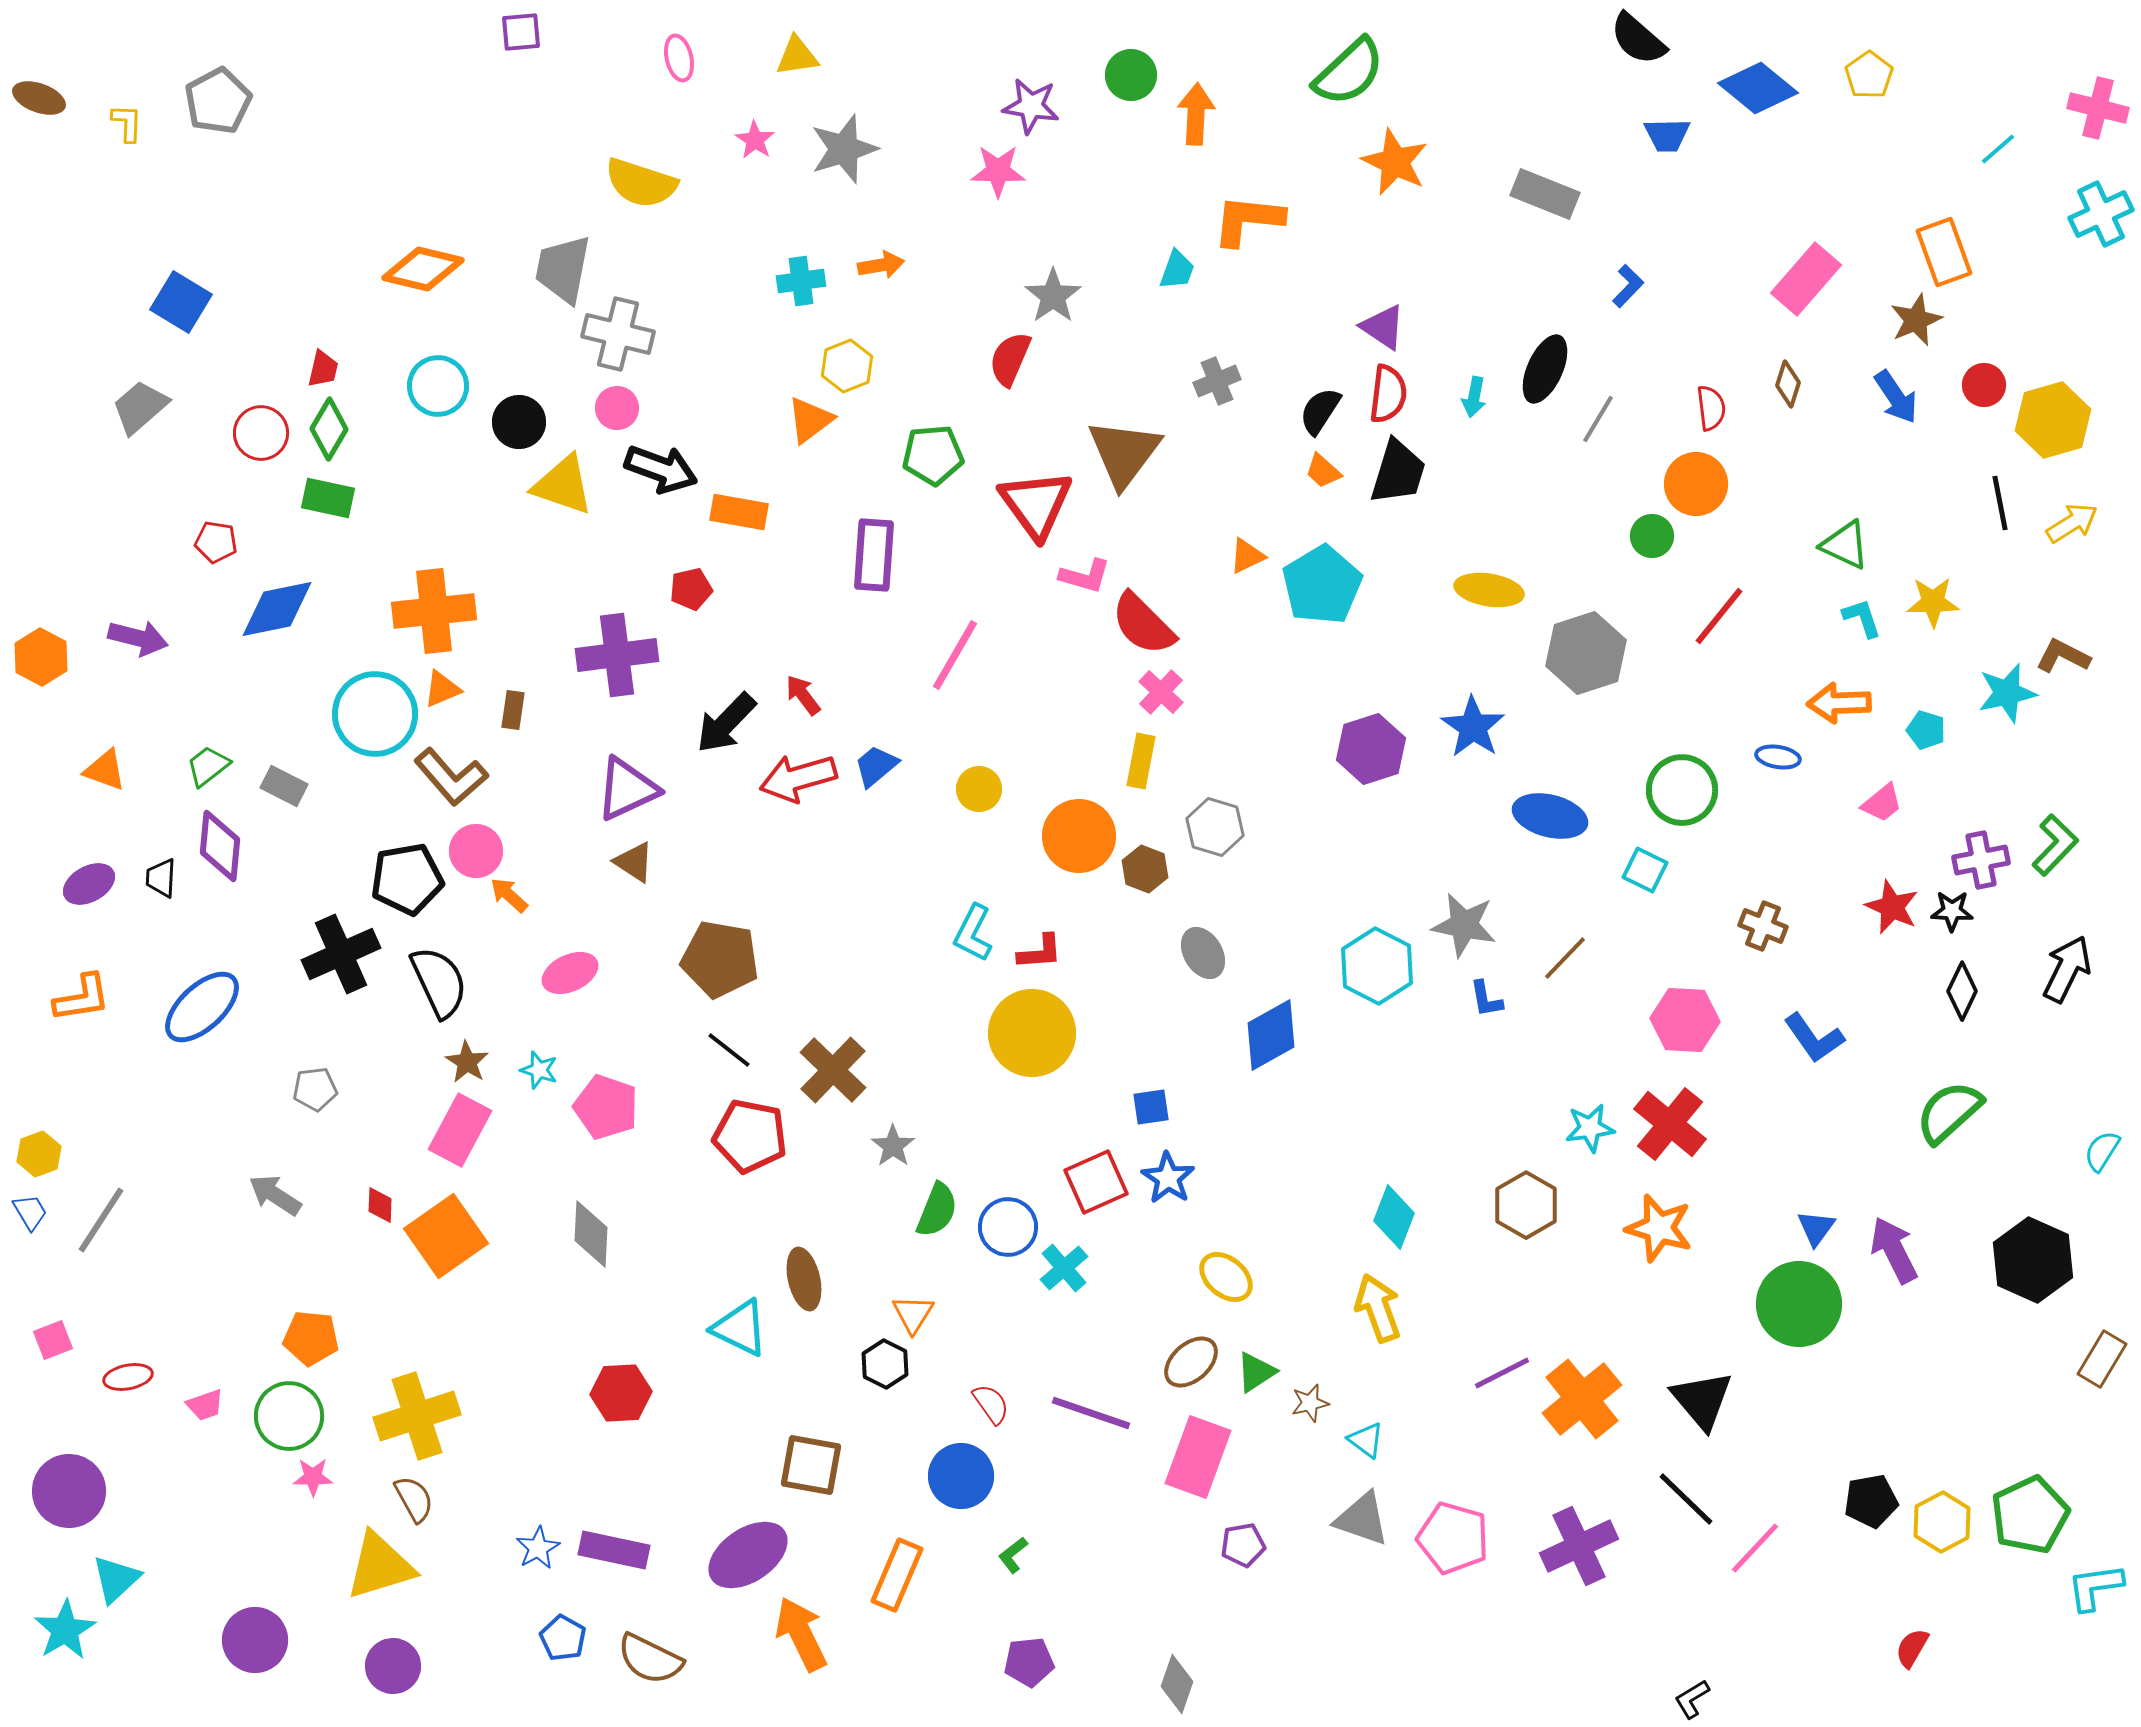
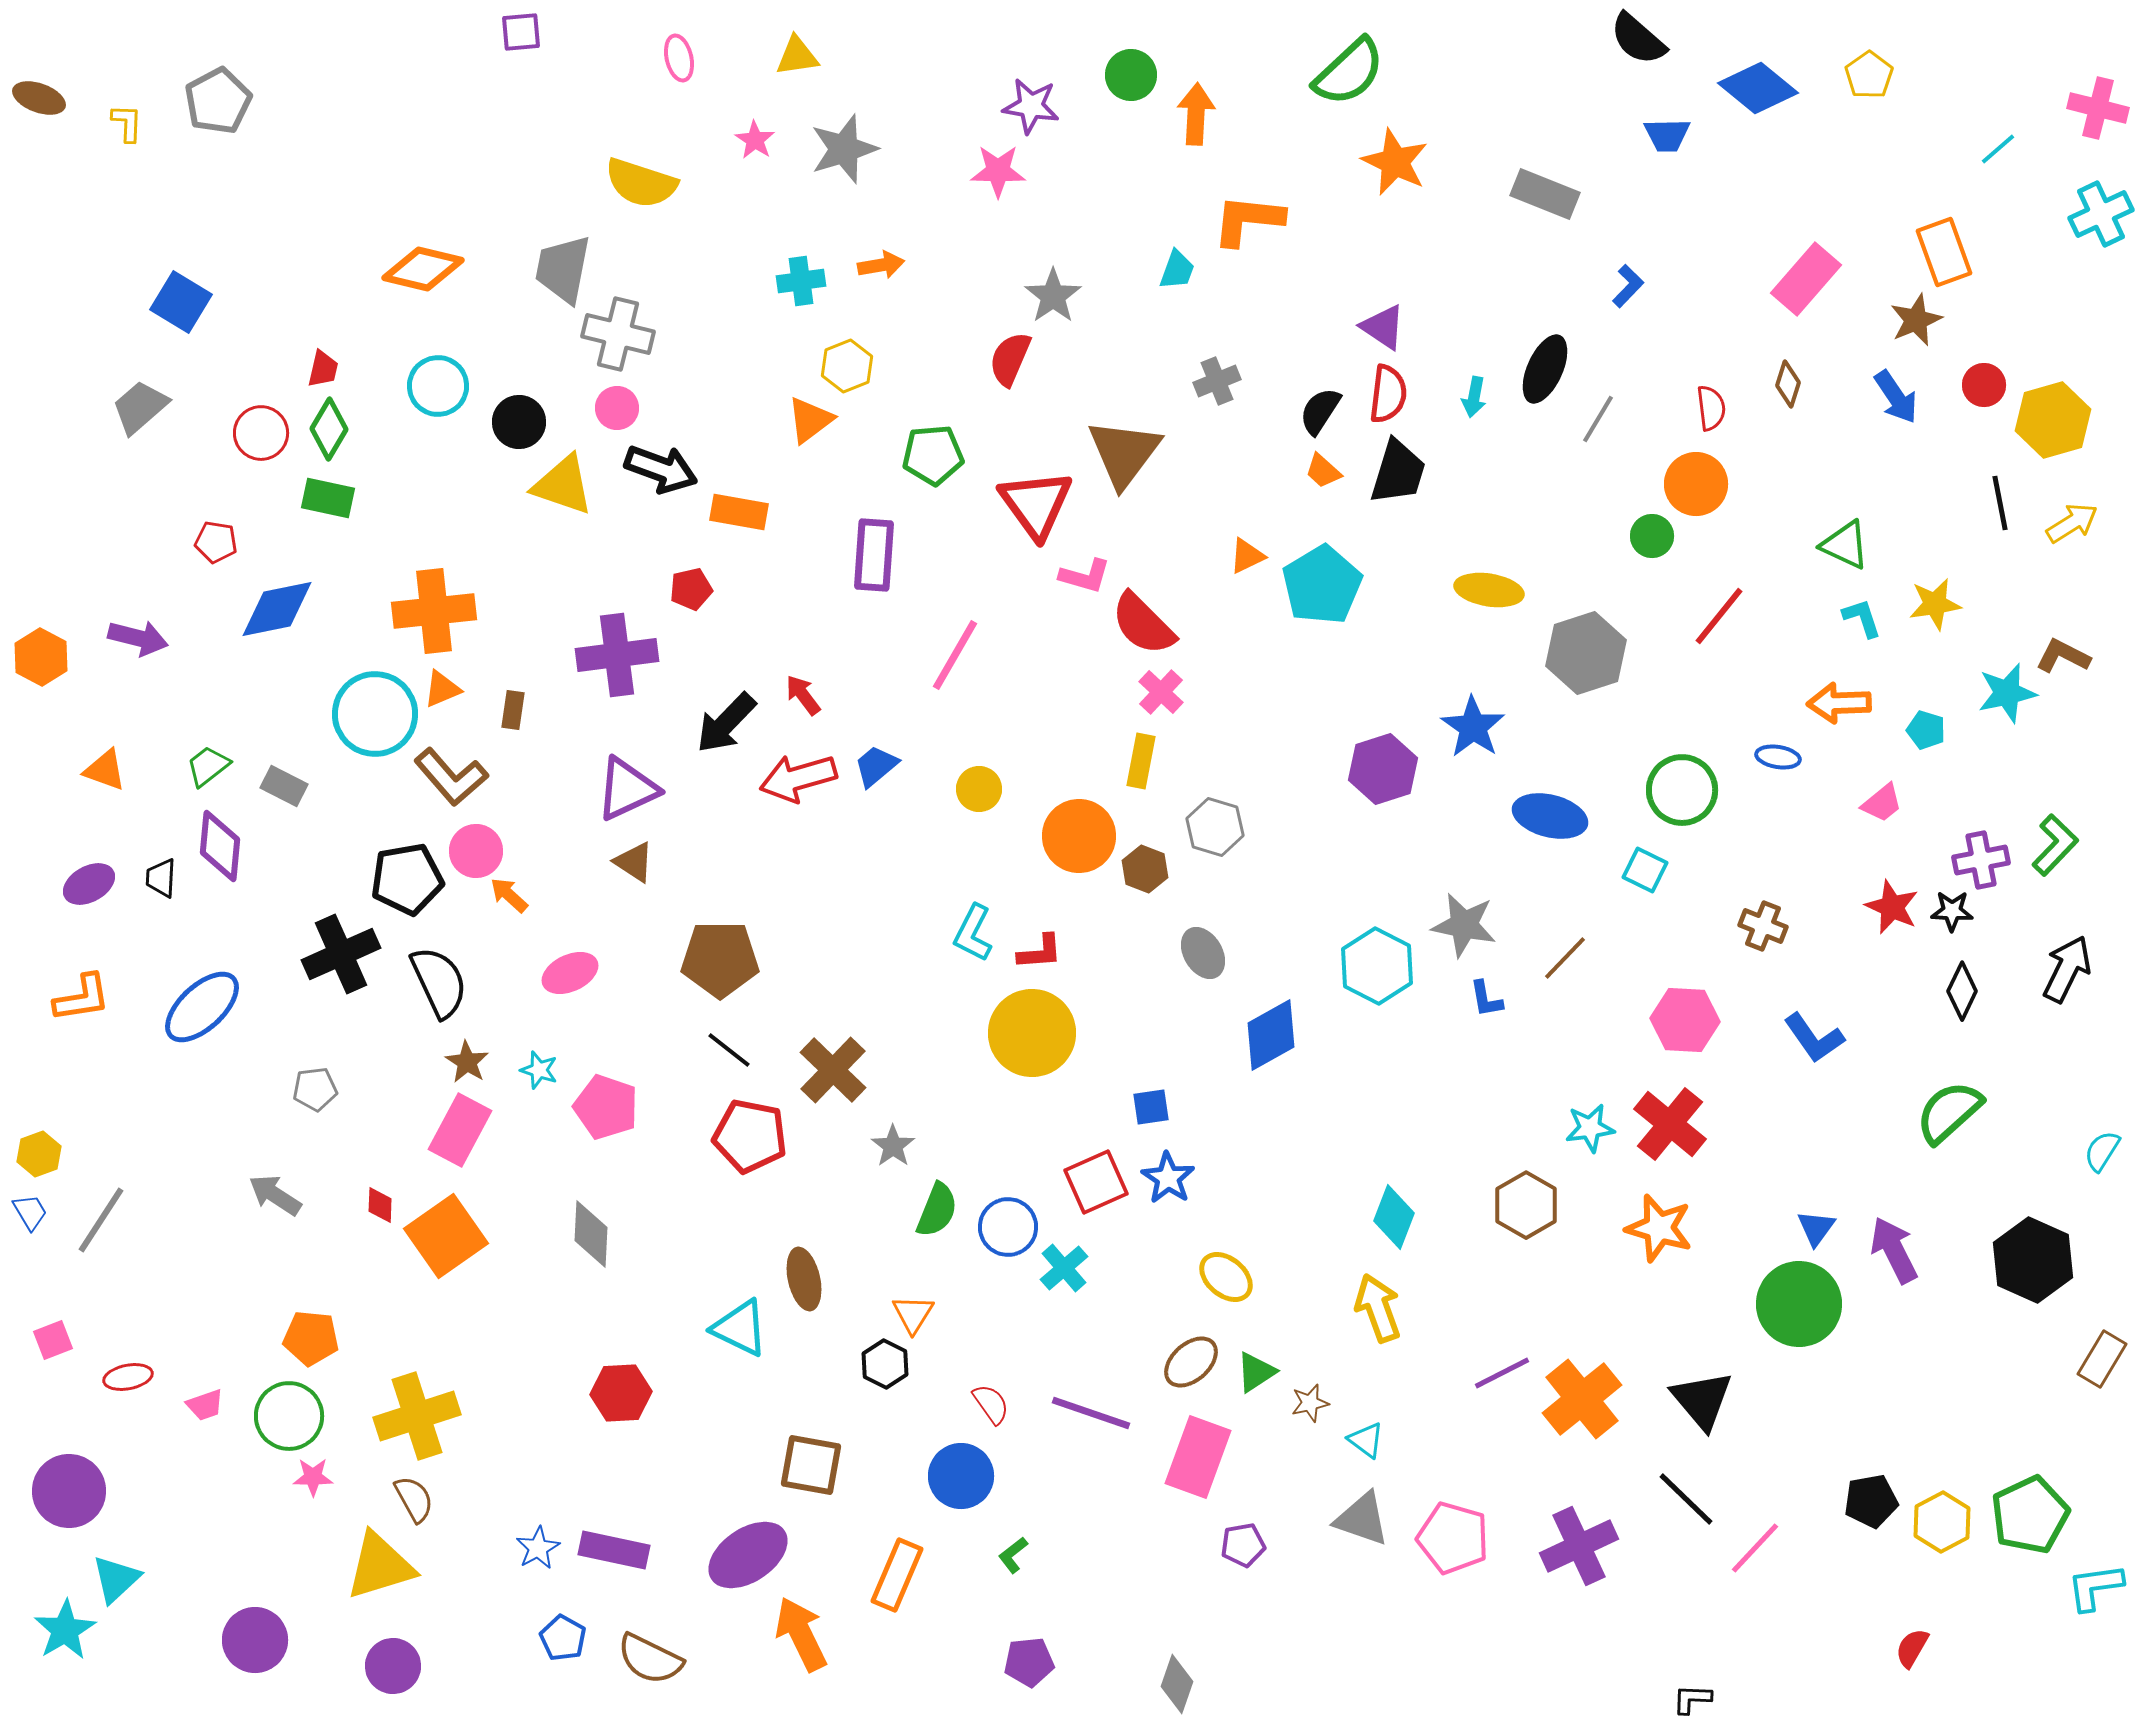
yellow star at (1933, 602): moved 2 px right, 2 px down; rotated 8 degrees counterclockwise
purple hexagon at (1371, 749): moved 12 px right, 20 px down
brown pentagon at (720, 959): rotated 10 degrees counterclockwise
black L-shape at (1692, 1699): rotated 33 degrees clockwise
